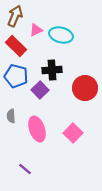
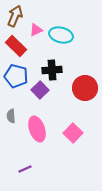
purple line: rotated 64 degrees counterclockwise
